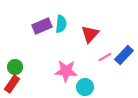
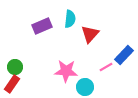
cyan semicircle: moved 9 px right, 5 px up
pink line: moved 1 px right, 10 px down
